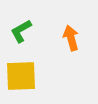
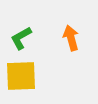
green L-shape: moved 7 px down
